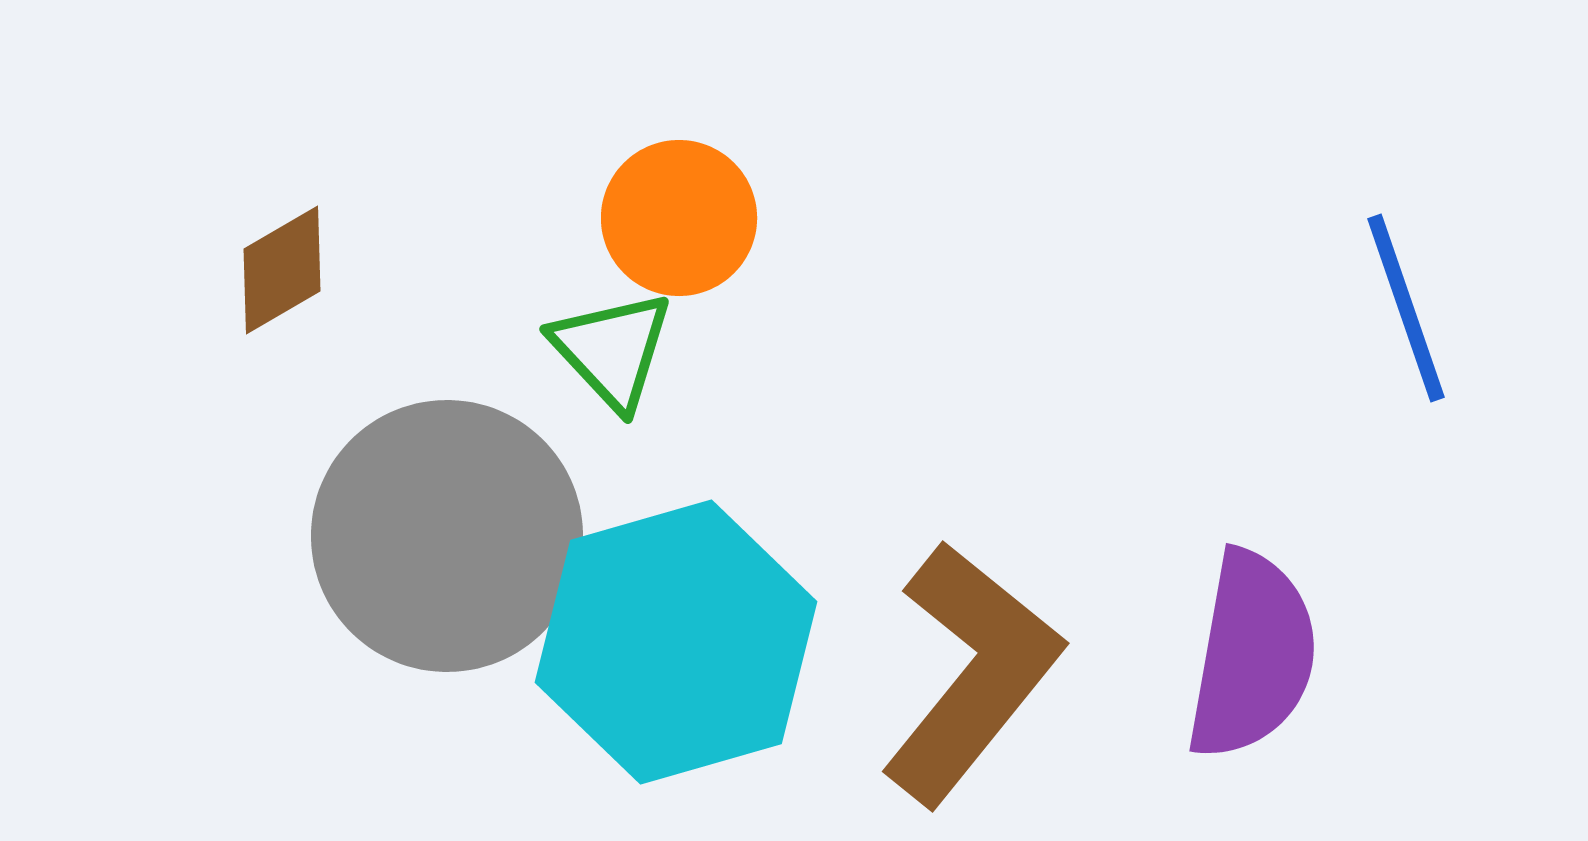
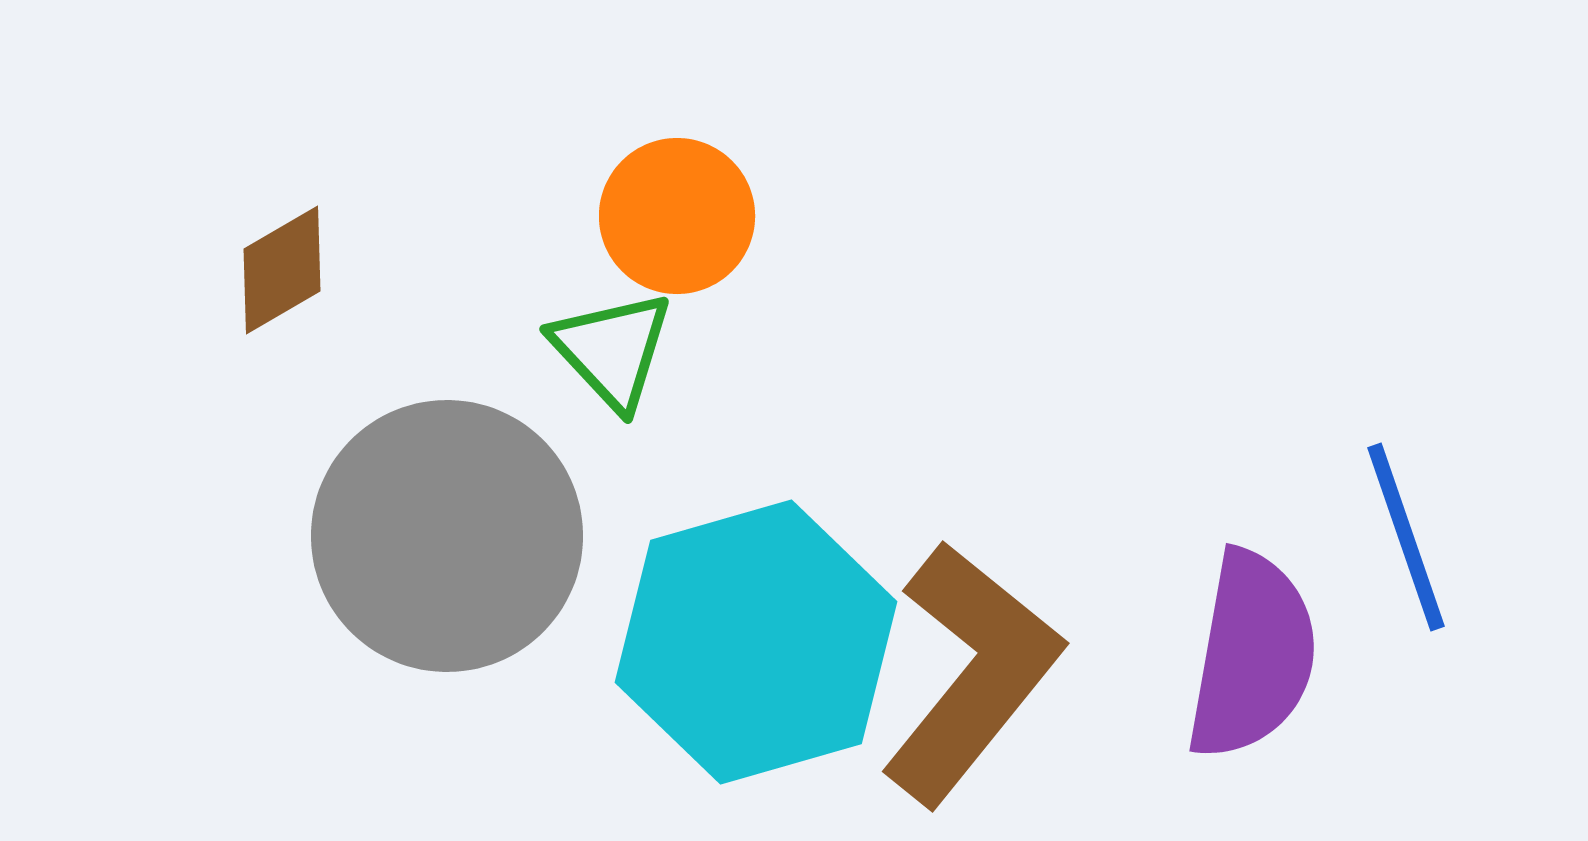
orange circle: moved 2 px left, 2 px up
blue line: moved 229 px down
cyan hexagon: moved 80 px right
